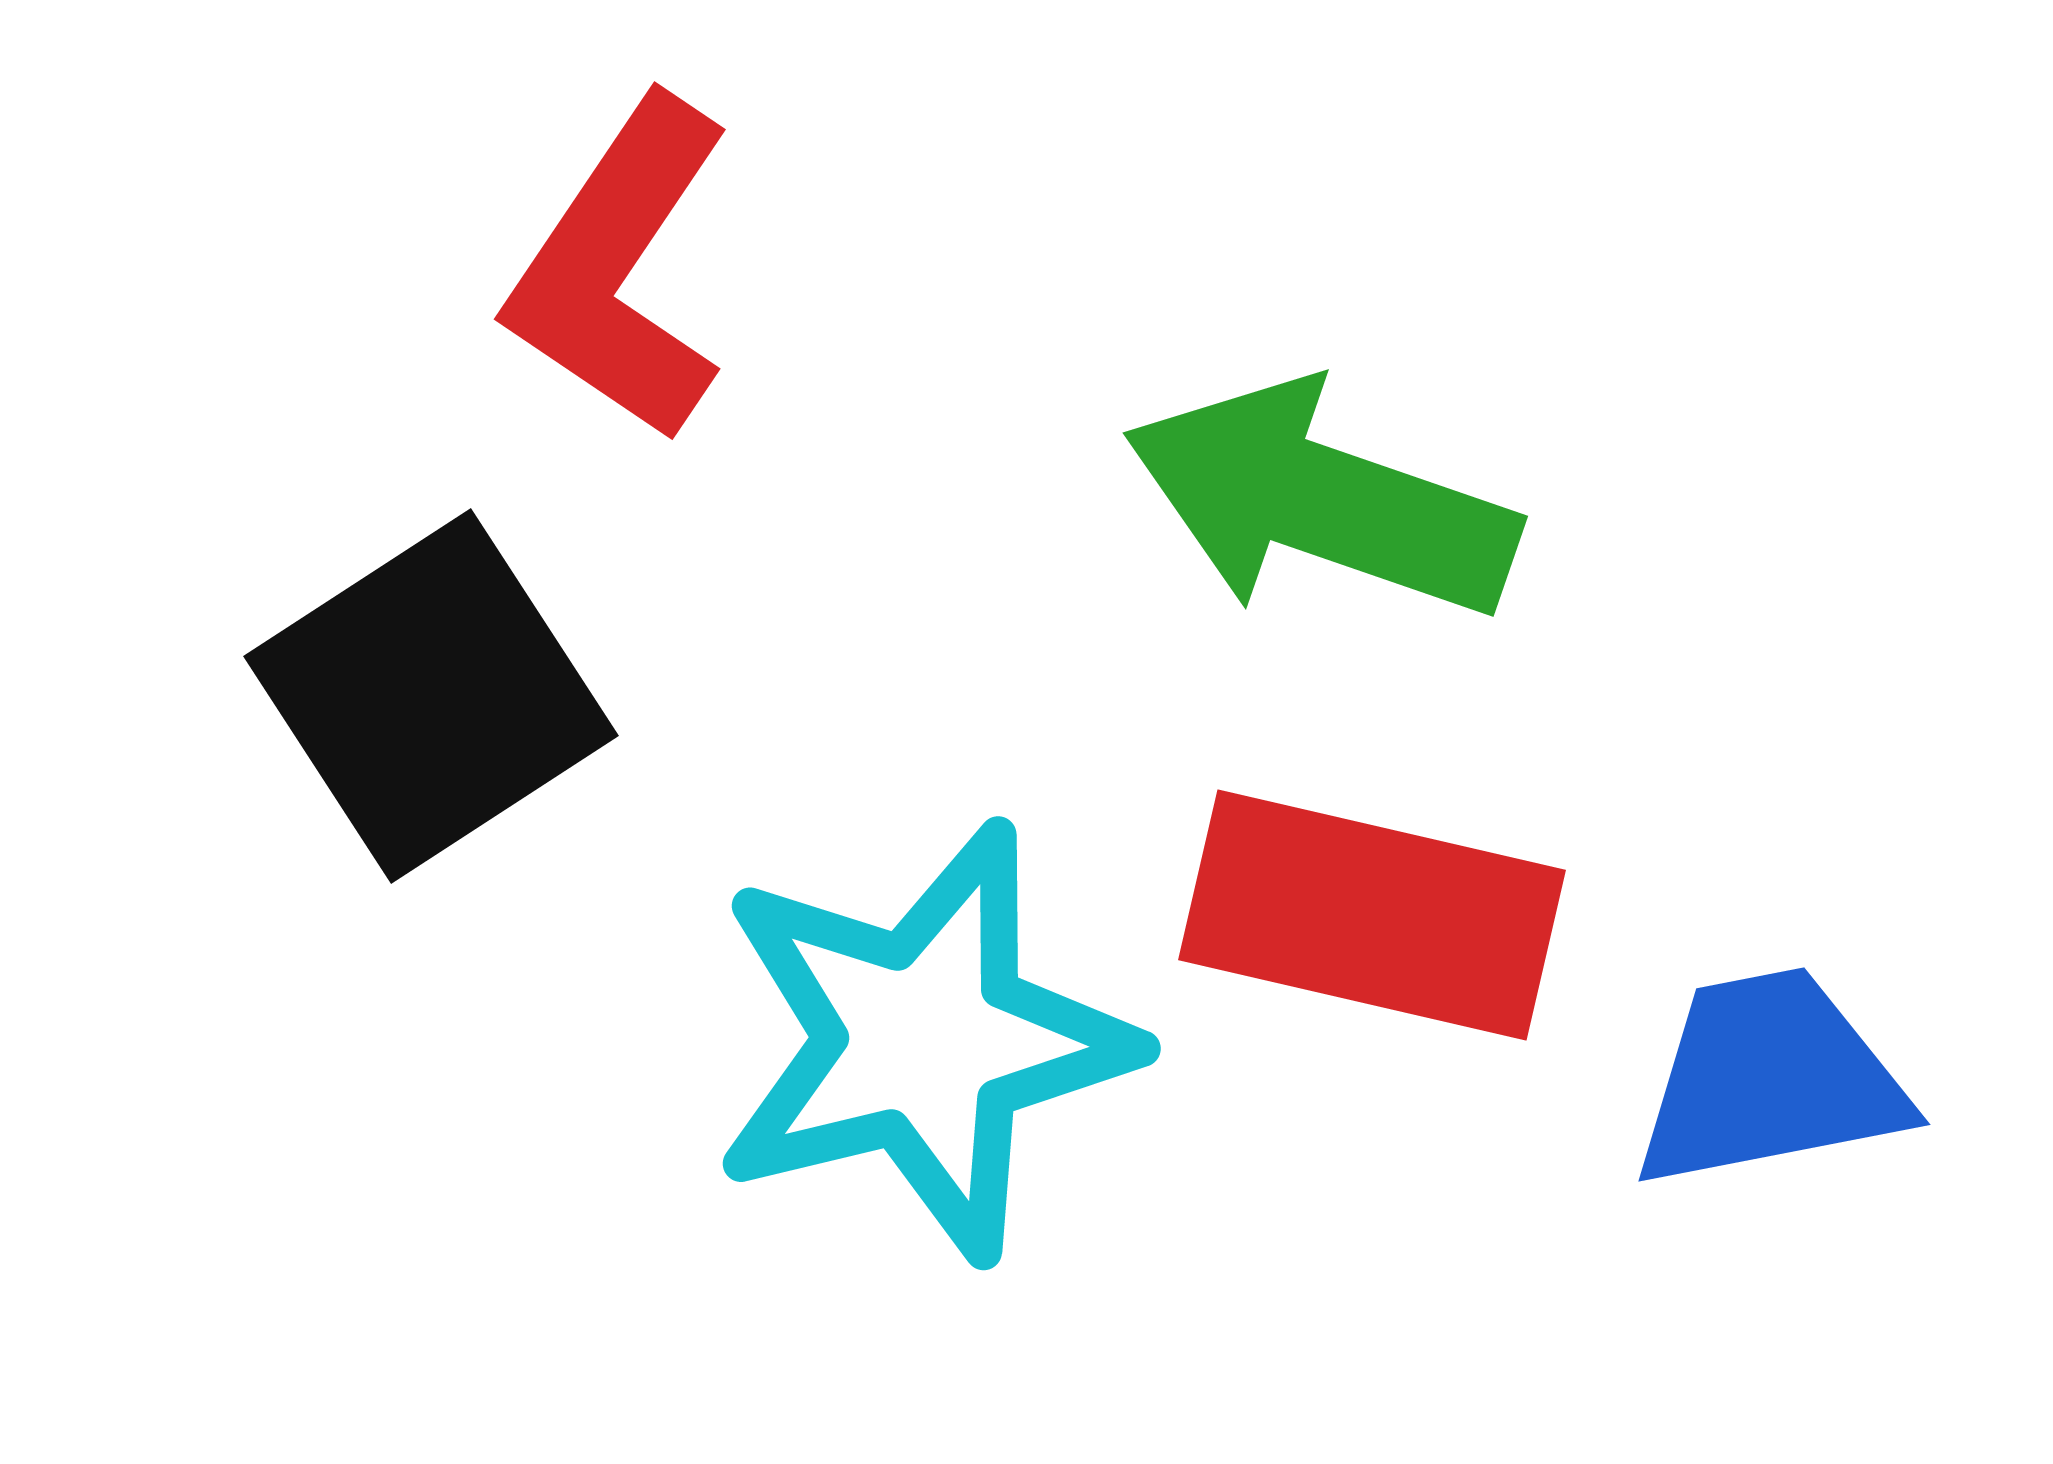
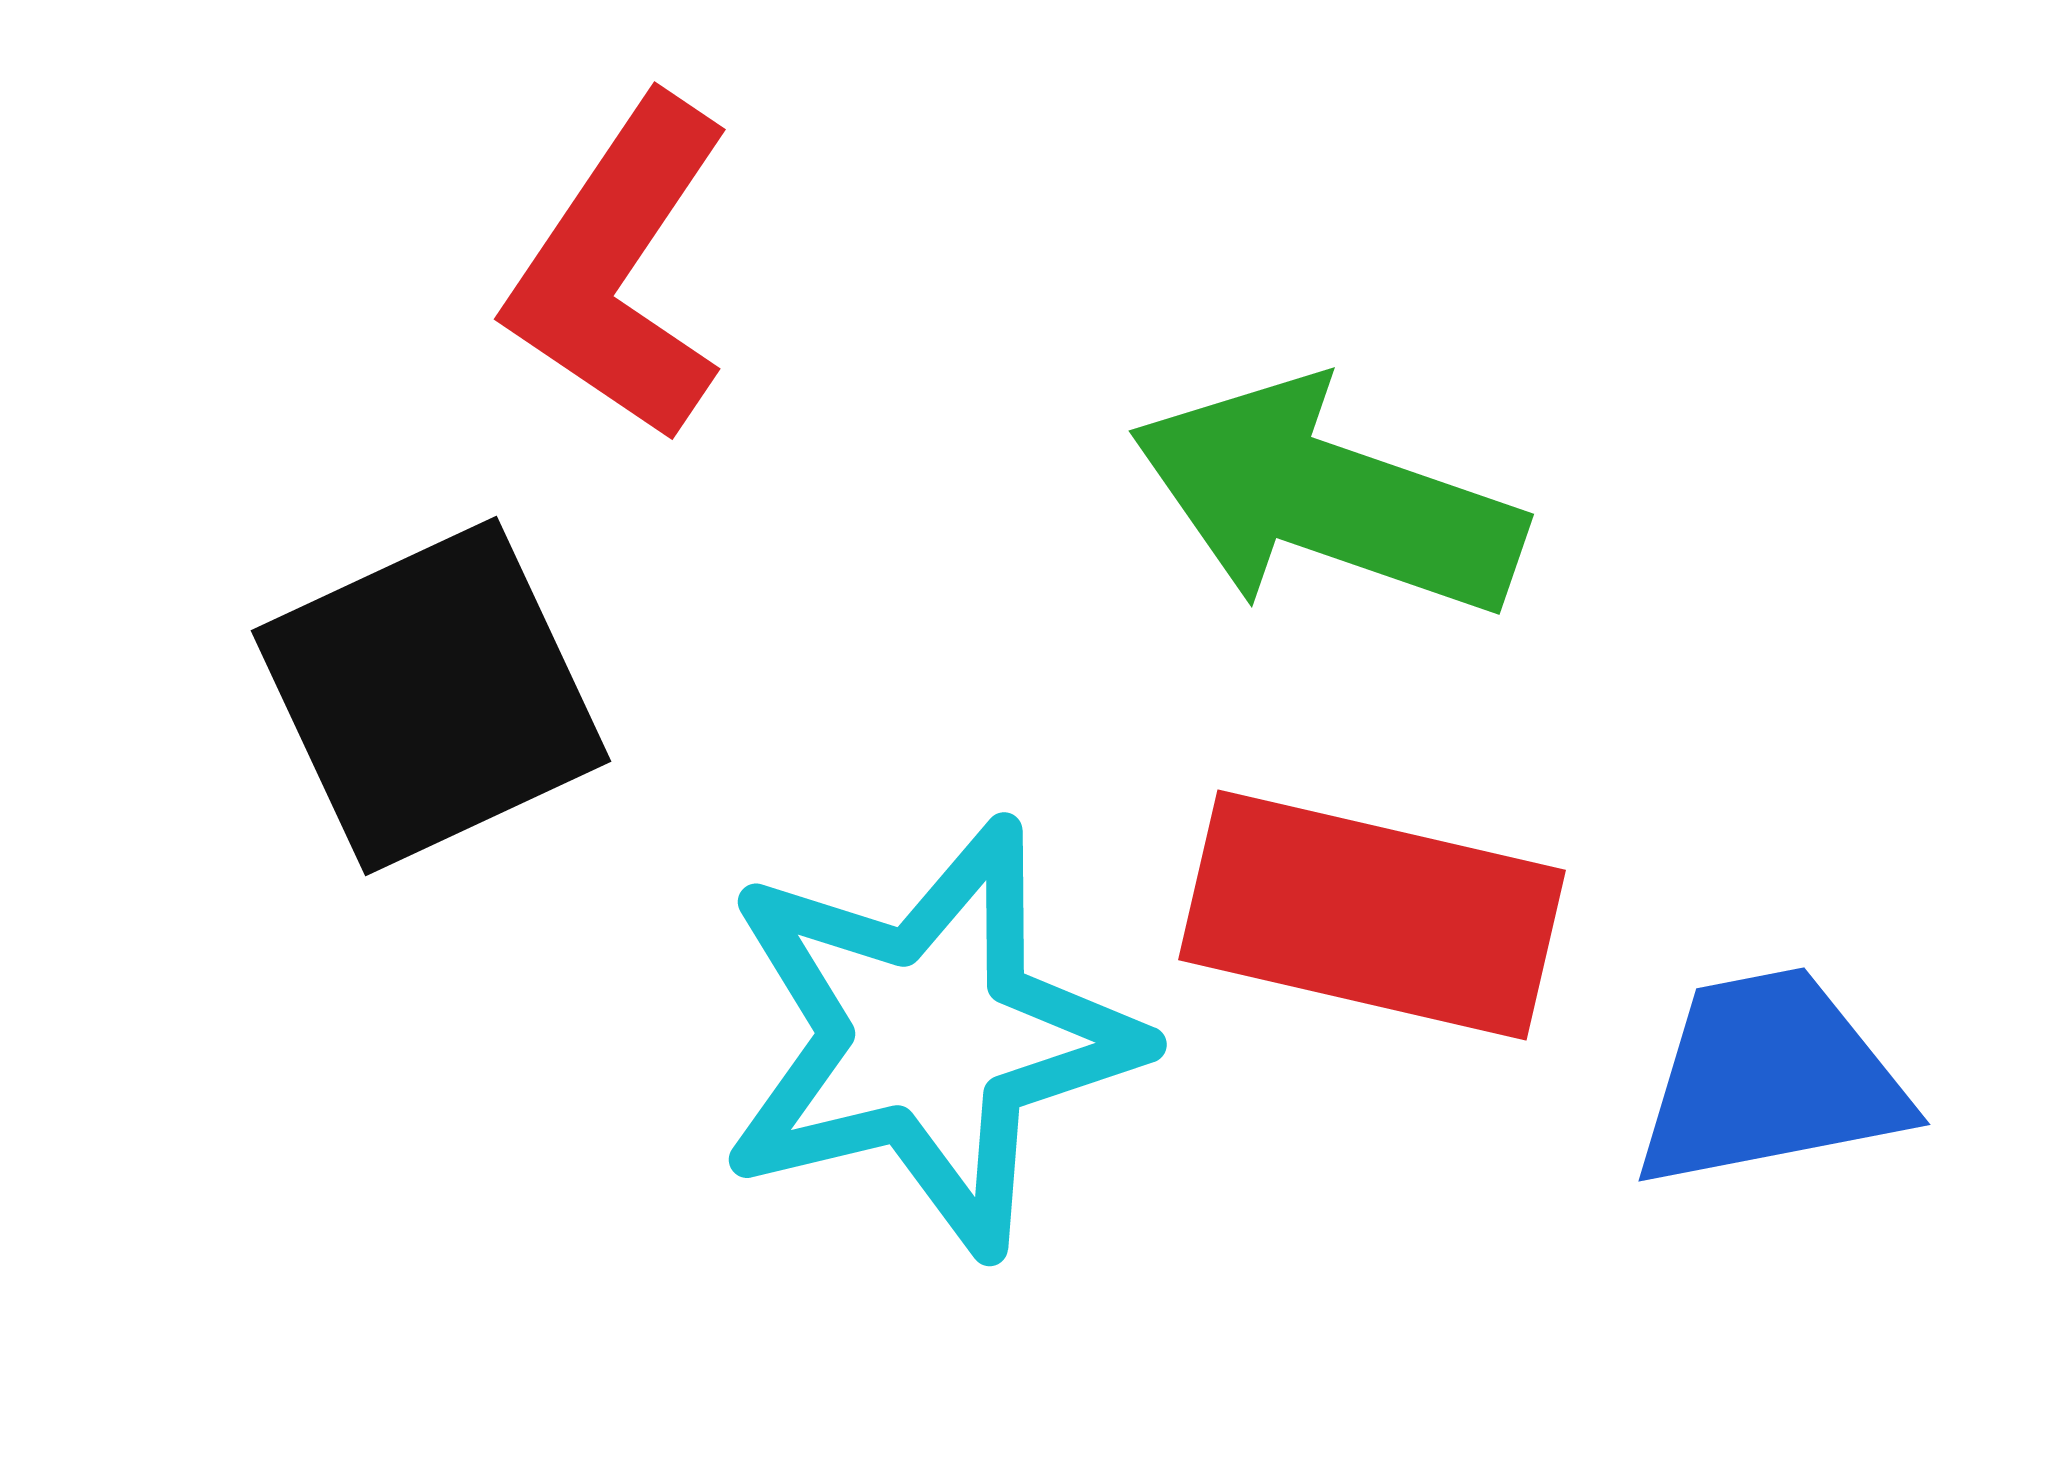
green arrow: moved 6 px right, 2 px up
black square: rotated 8 degrees clockwise
cyan star: moved 6 px right, 4 px up
